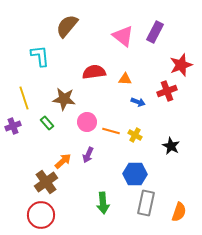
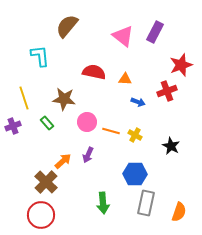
red semicircle: rotated 20 degrees clockwise
brown cross: rotated 10 degrees counterclockwise
